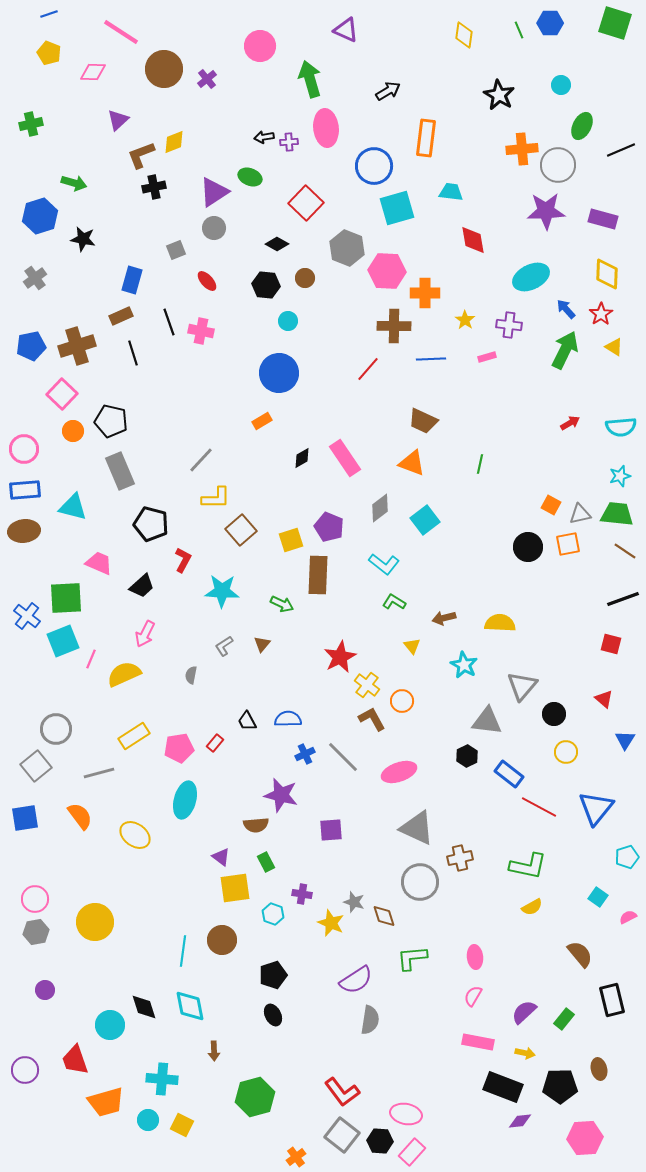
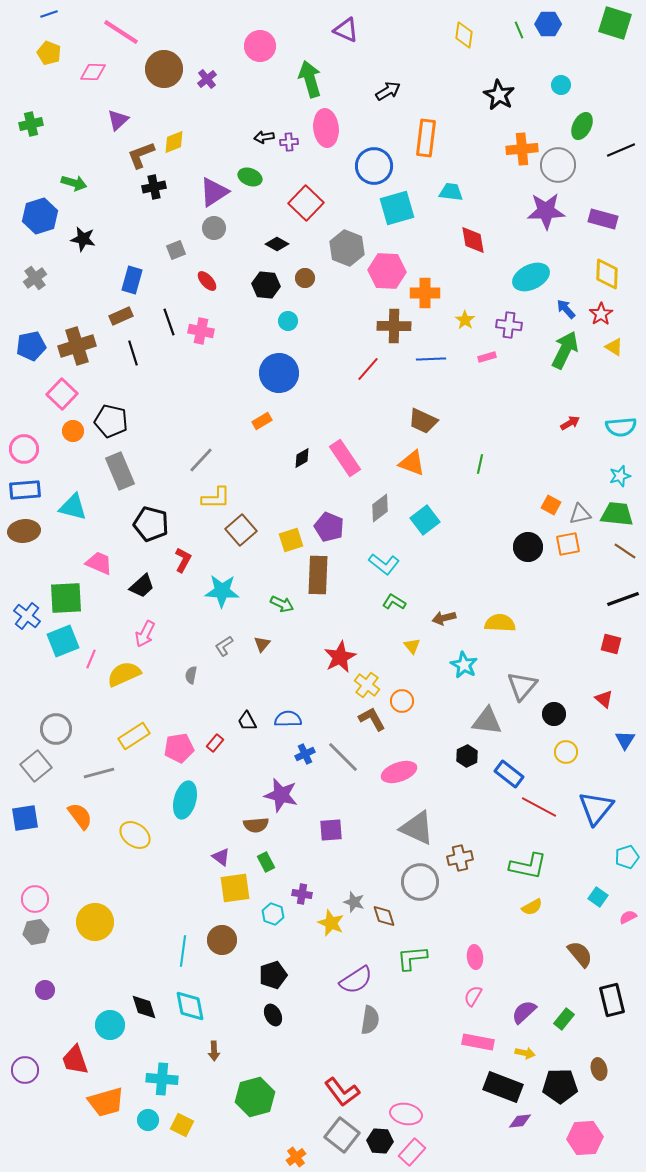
blue hexagon at (550, 23): moved 2 px left, 1 px down
